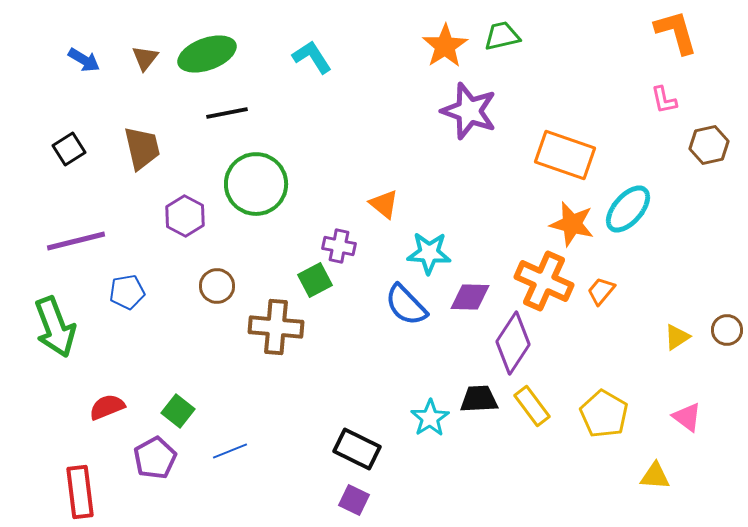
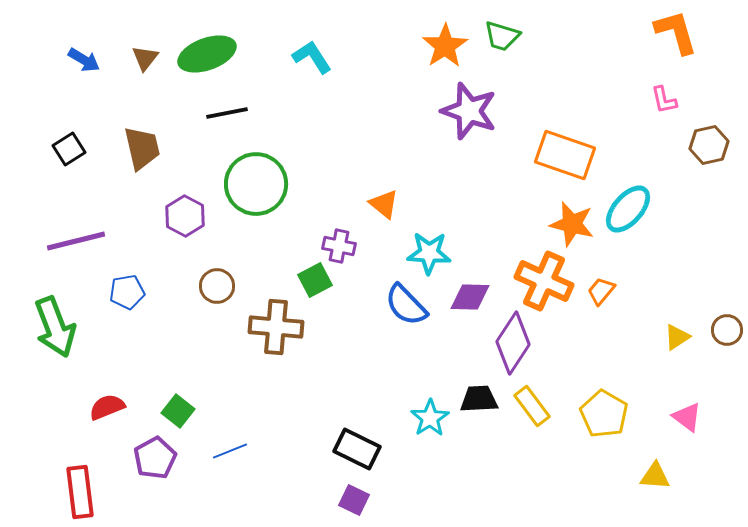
green trapezoid at (502, 36): rotated 150 degrees counterclockwise
